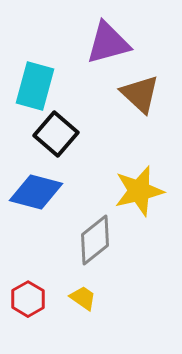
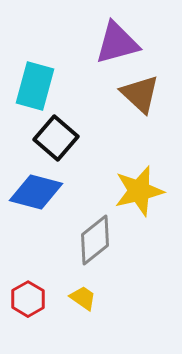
purple triangle: moved 9 px right
black square: moved 4 px down
